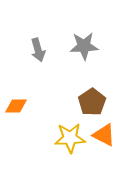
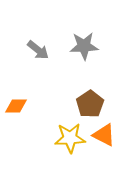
gray arrow: rotated 35 degrees counterclockwise
brown pentagon: moved 2 px left, 2 px down
